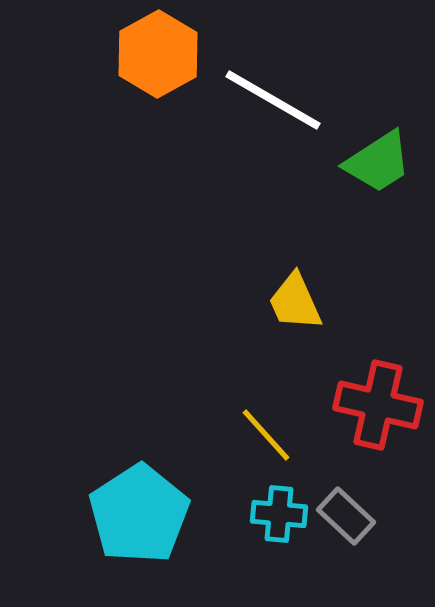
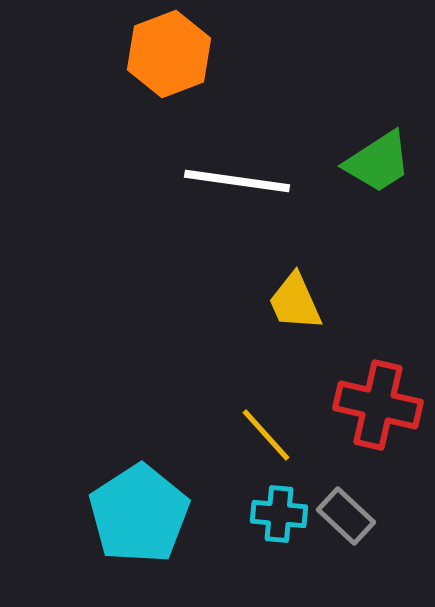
orange hexagon: moved 11 px right; rotated 8 degrees clockwise
white line: moved 36 px left, 81 px down; rotated 22 degrees counterclockwise
